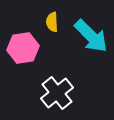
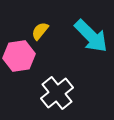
yellow semicircle: moved 12 px left, 9 px down; rotated 42 degrees clockwise
pink hexagon: moved 4 px left, 8 px down
